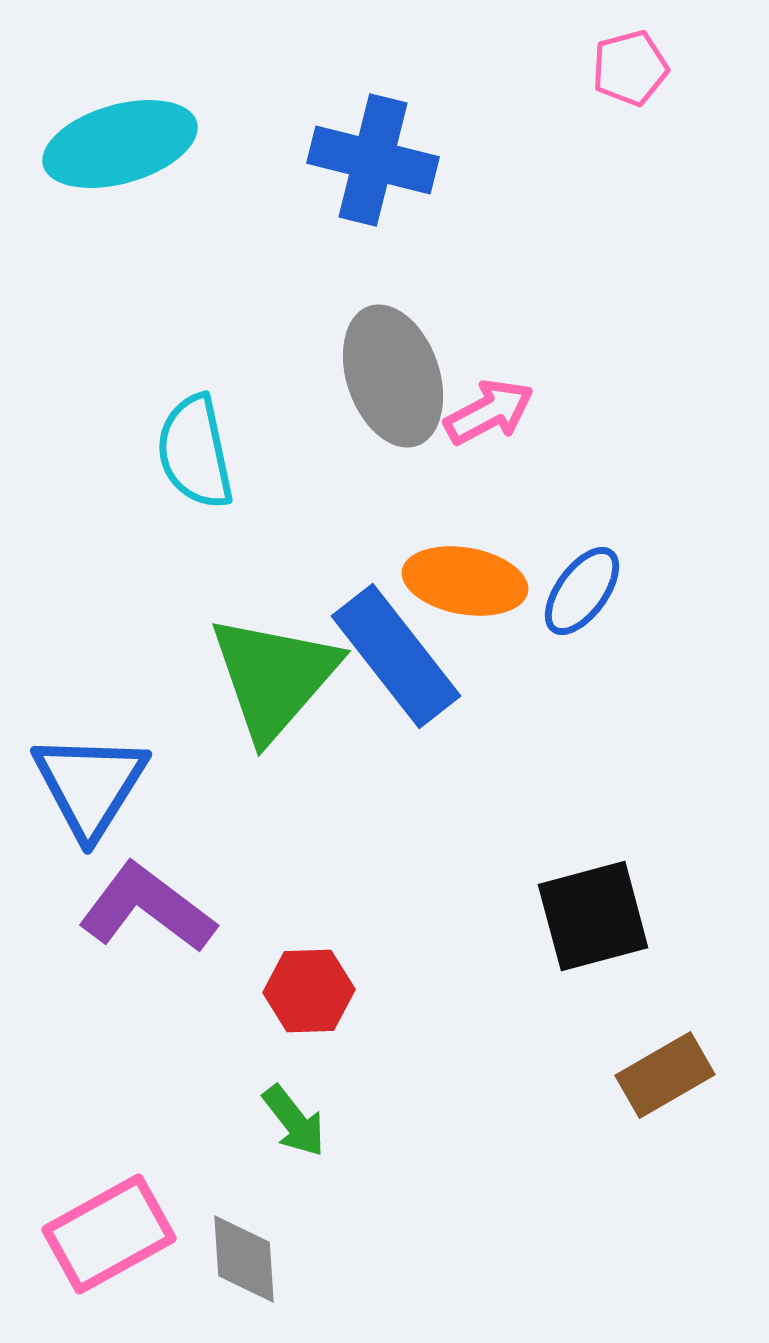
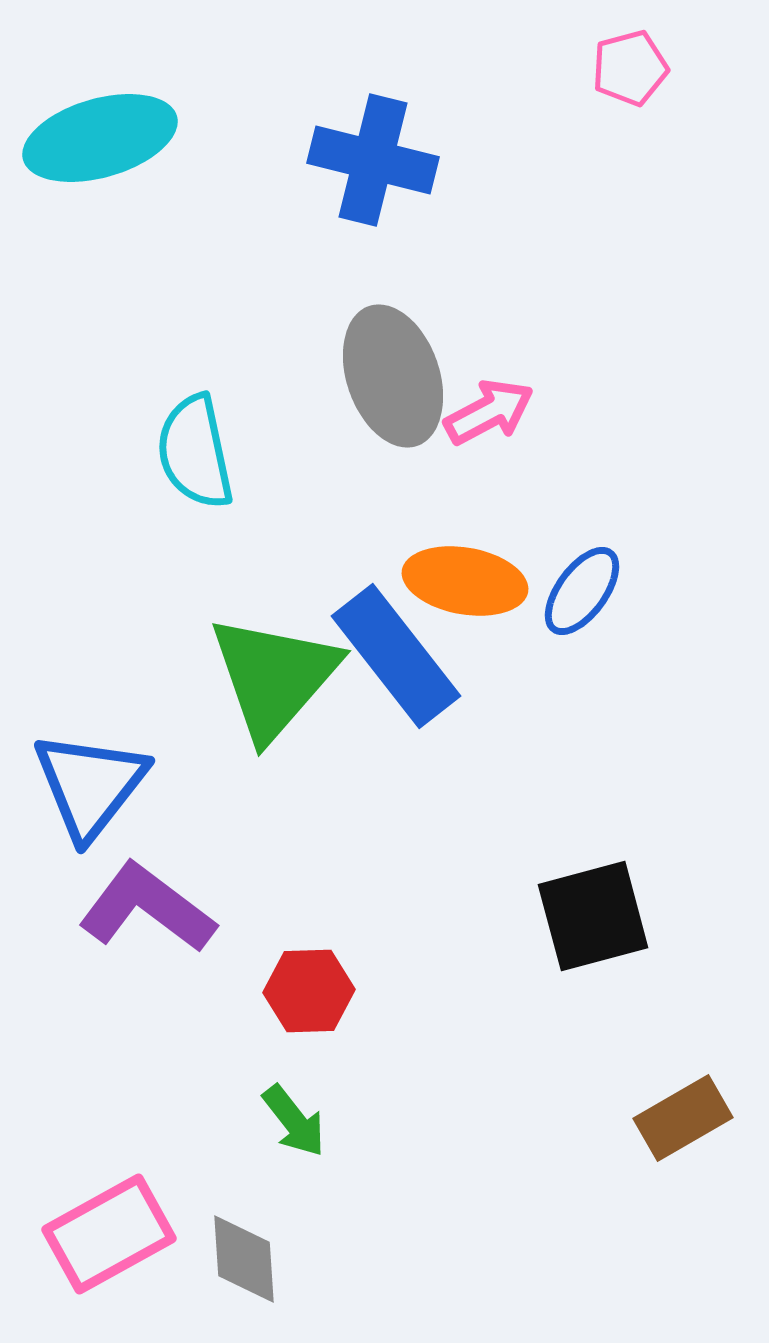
cyan ellipse: moved 20 px left, 6 px up
blue triangle: rotated 6 degrees clockwise
brown rectangle: moved 18 px right, 43 px down
